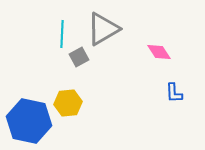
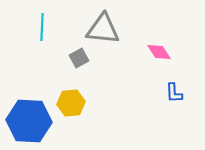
gray triangle: rotated 36 degrees clockwise
cyan line: moved 20 px left, 7 px up
gray square: moved 1 px down
yellow hexagon: moved 3 px right
blue hexagon: rotated 9 degrees counterclockwise
